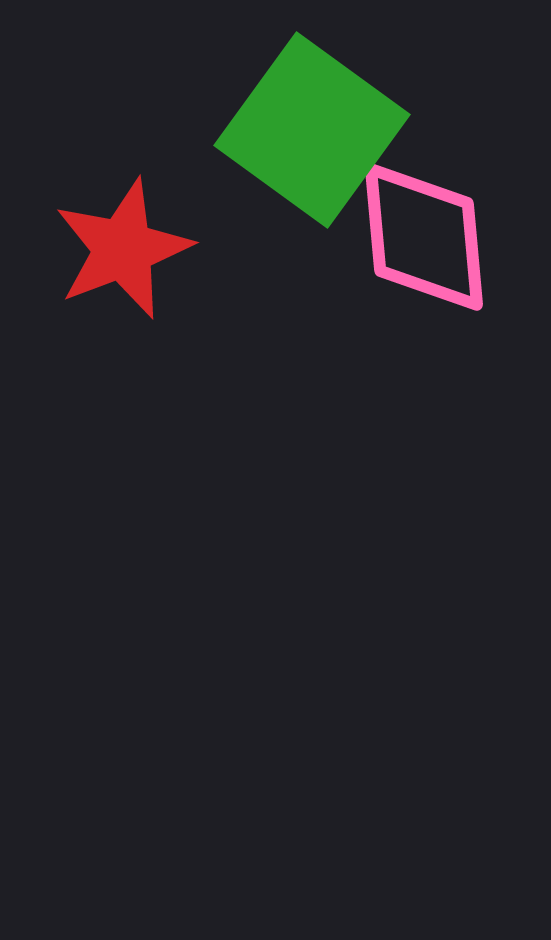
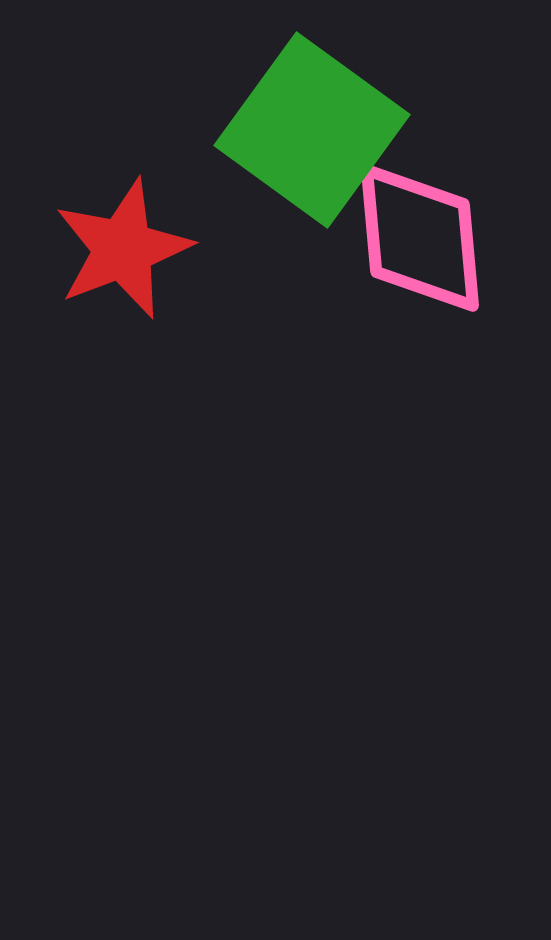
pink diamond: moved 4 px left, 1 px down
